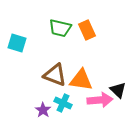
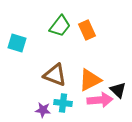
green trapezoid: moved 2 px up; rotated 65 degrees counterclockwise
orange triangle: moved 9 px right; rotated 35 degrees counterclockwise
cyan cross: rotated 18 degrees counterclockwise
purple star: rotated 28 degrees counterclockwise
